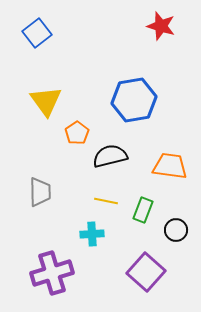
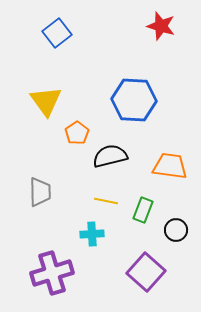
blue square: moved 20 px right
blue hexagon: rotated 12 degrees clockwise
